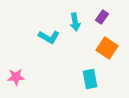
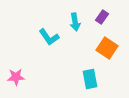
cyan L-shape: rotated 25 degrees clockwise
